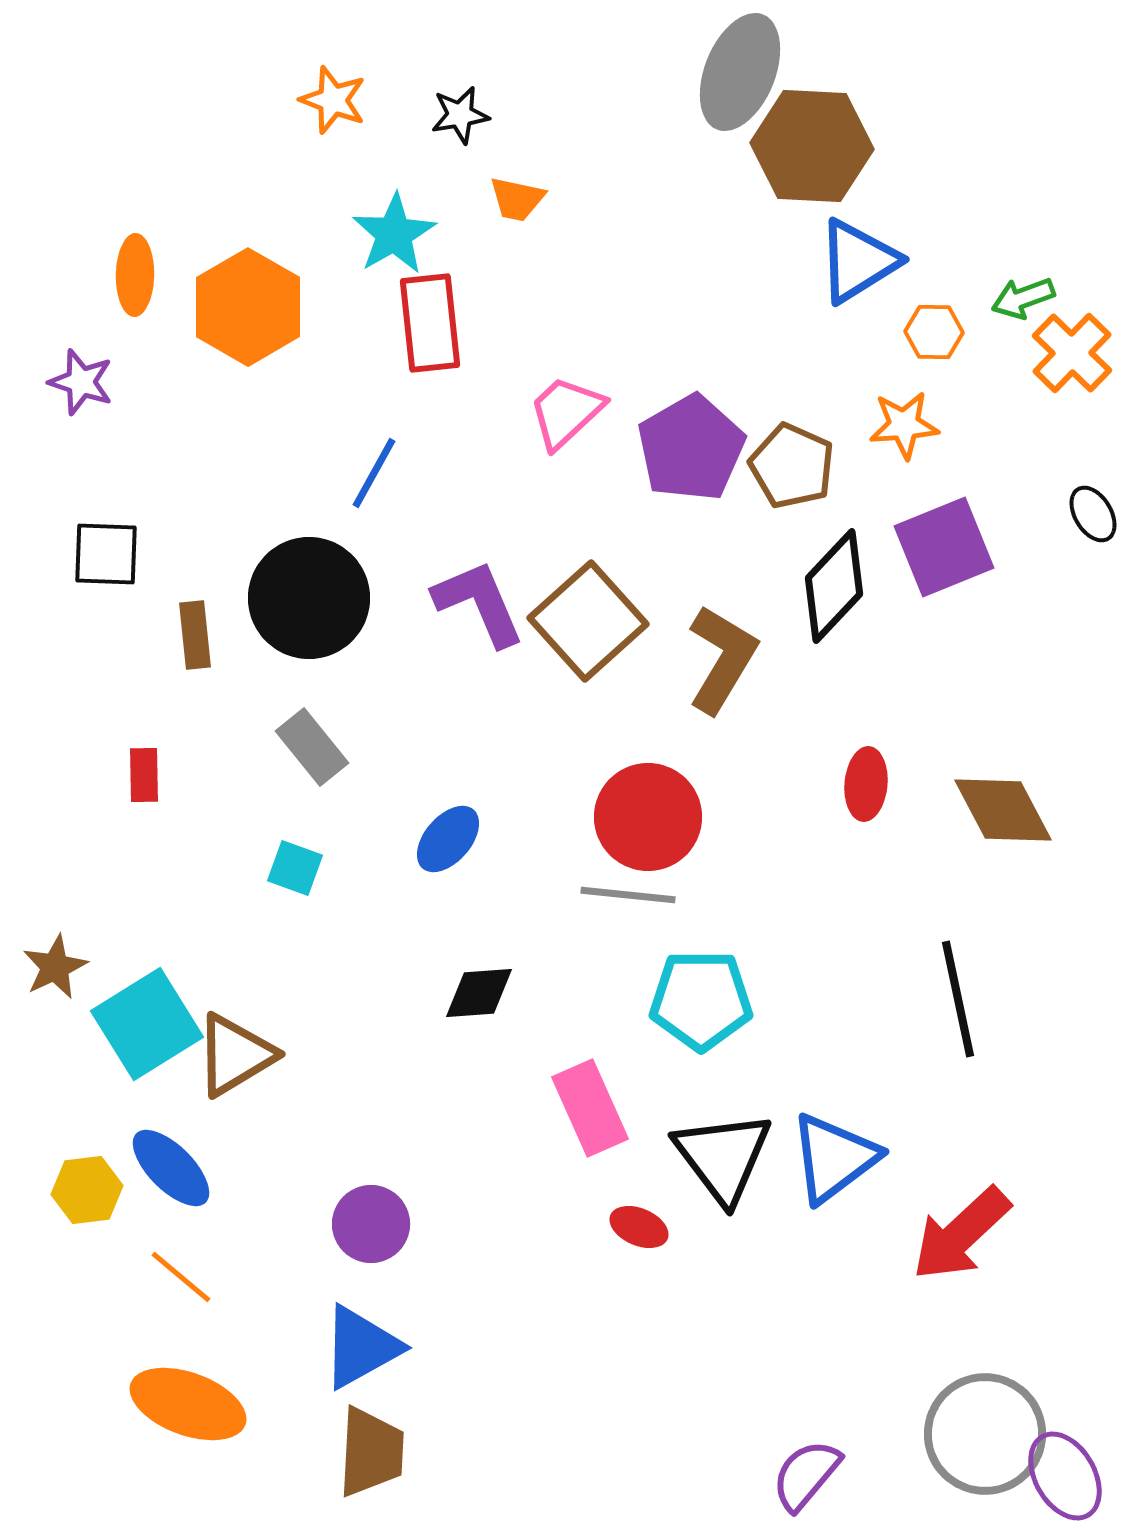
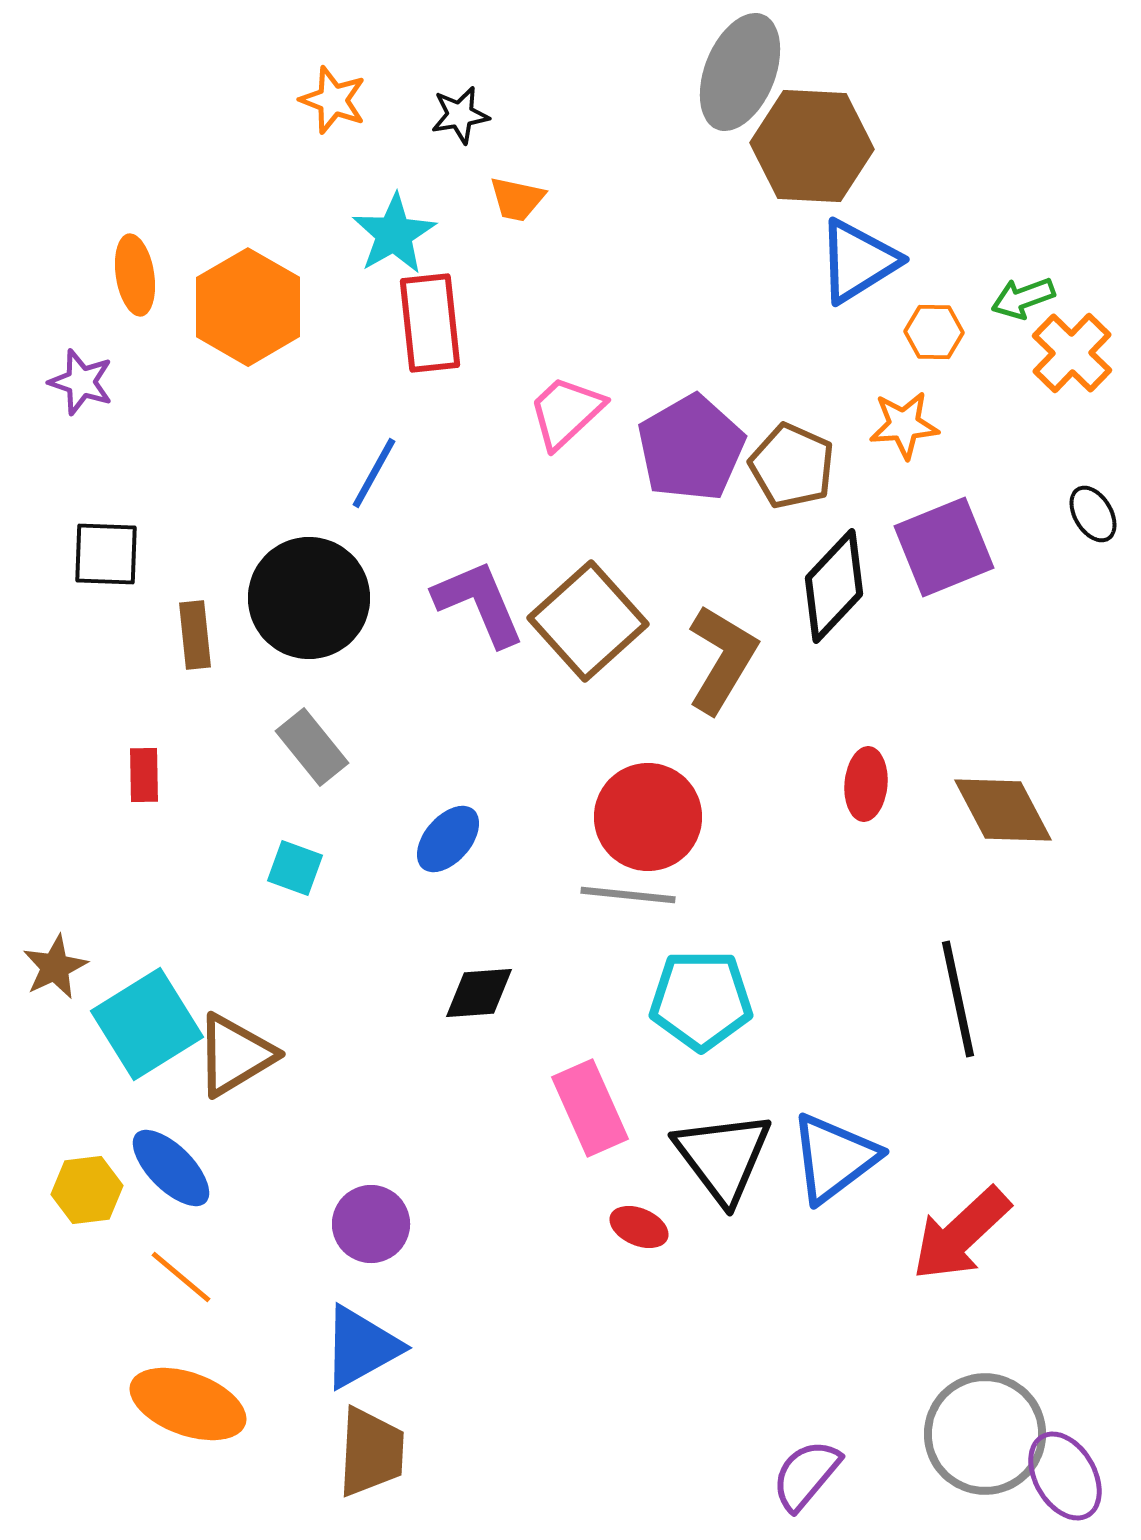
orange ellipse at (135, 275): rotated 10 degrees counterclockwise
